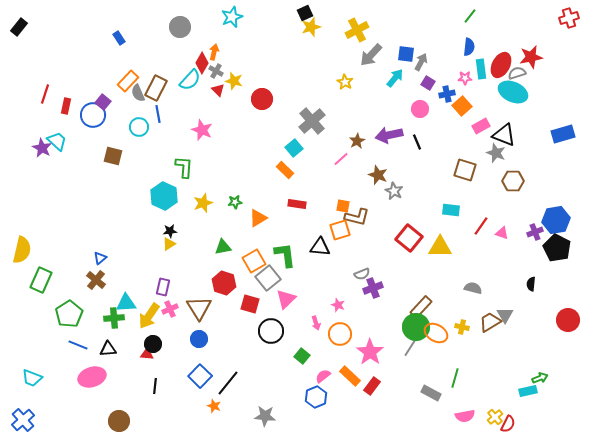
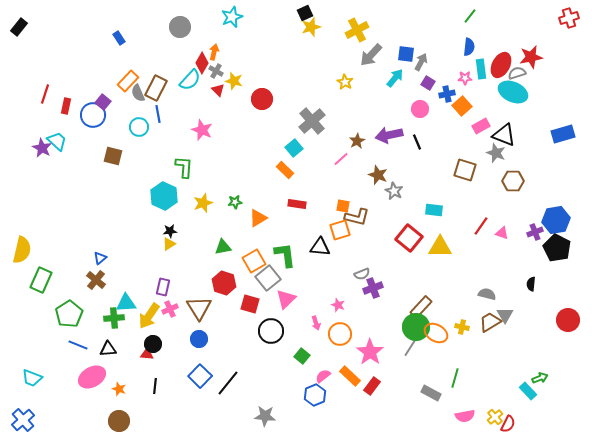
cyan rectangle at (451, 210): moved 17 px left
gray semicircle at (473, 288): moved 14 px right, 6 px down
pink ellipse at (92, 377): rotated 12 degrees counterclockwise
cyan rectangle at (528, 391): rotated 60 degrees clockwise
blue hexagon at (316, 397): moved 1 px left, 2 px up
orange star at (214, 406): moved 95 px left, 17 px up
